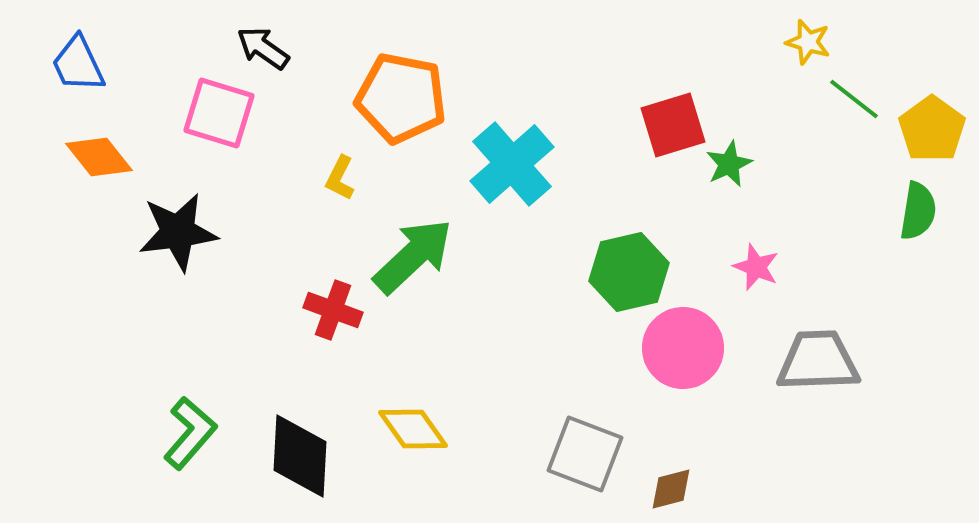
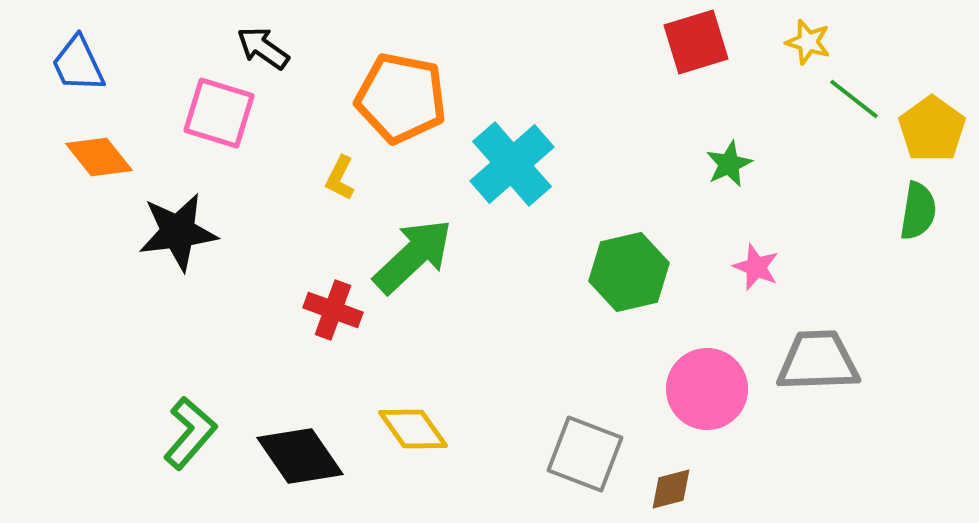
red square: moved 23 px right, 83 px up
pink circle: moved 24 px right, 41 px down
black diamond: rotated 38 degrees counterclockwise
